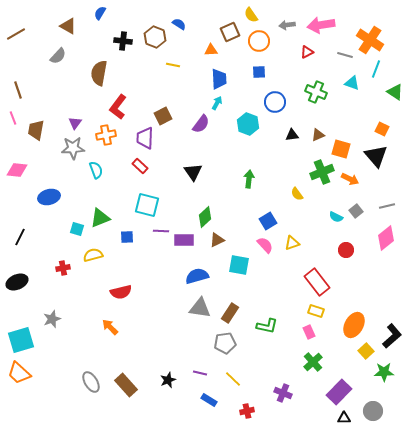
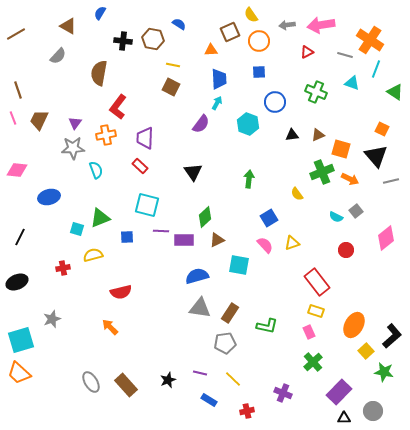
brown hexagon at (155, 37): moved 2 px left, 2 px down; rotated 10 degrees counterclockwise
brown square at (163, 116): moved 8 px right, 29 px up; rotated 36 degrees counterclockwise
brown trapezoid at (36, 130): moved 3 px right, 10 px up; rotated 15 degrees clockwise
gray line at (387, 206): moved 4 px right, 25 px up
blue square at (268, 221): moved 1 px right, 3 px up
green star at (384, 372): rotated 12 degrees clockwise
